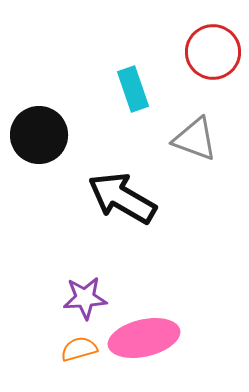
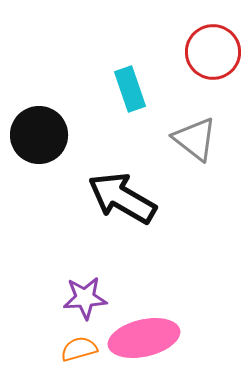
cyan rectangle: moved 3 px left
gray triangle: rotated 18 degrees clockwise
